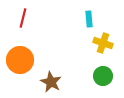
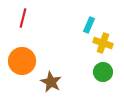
cyan rectangle: moved 6 px down; rotated 28 degrees clockwise
orange circle: moved 2 px right, 1 px down
green circle: moved 4 px up
